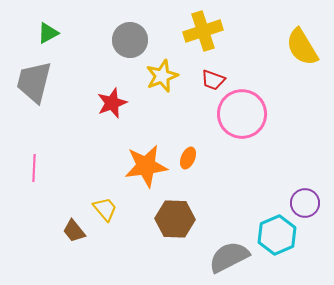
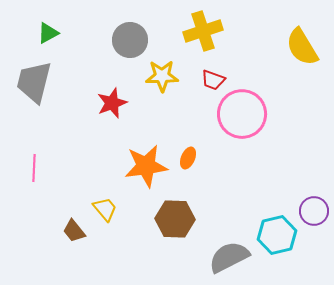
yellow star: rotated 20 degrees clockwise
purple circle: moved 9 px right, 8 px down
cyan hexagon: rotated 9 degrees clockwise
